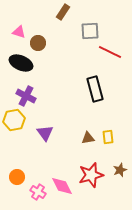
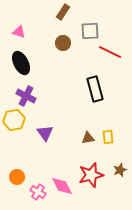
brown circle: moved 25 px right
black ellipse: rotated 40 degrees clockwise
